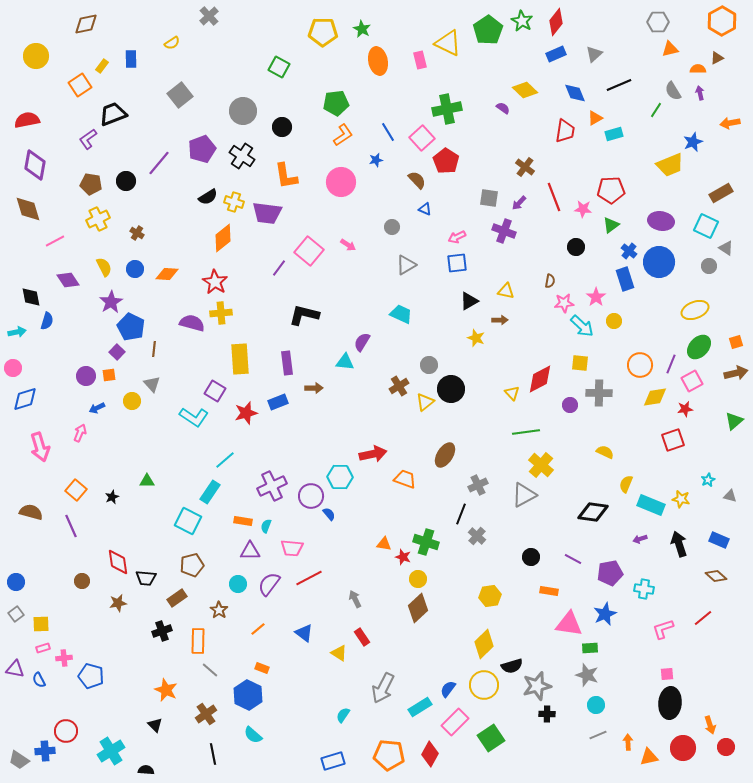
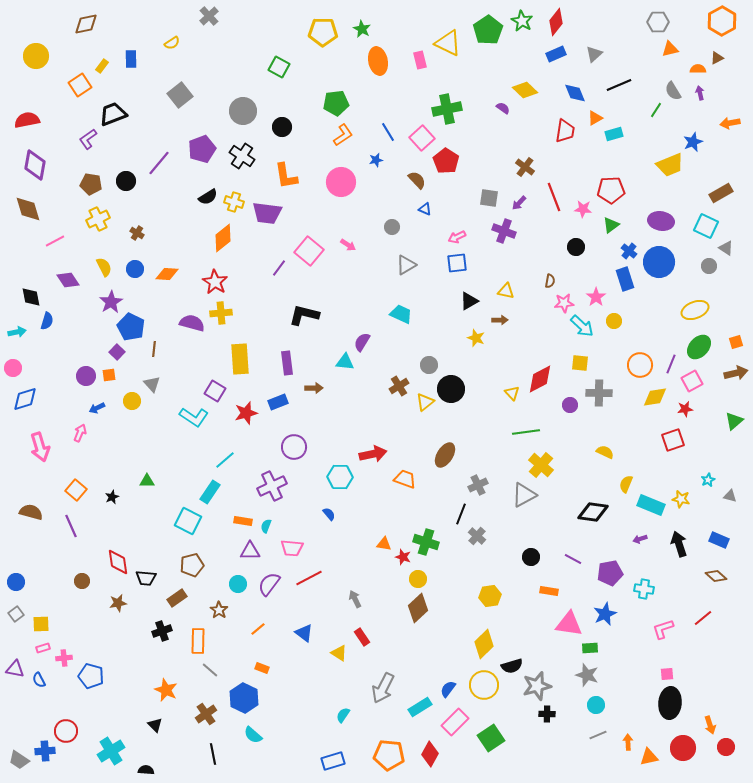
purple circle at (311, 496): moved 17 px left, 49 px up
blue hexagon at (248, 695): moved 4 px left, 3 px down
